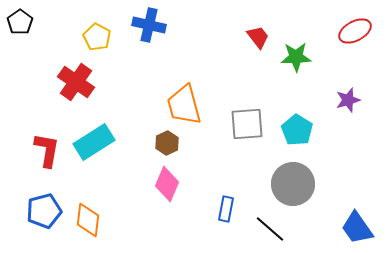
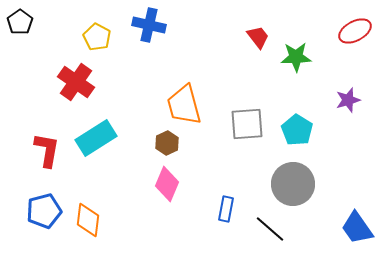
cyan rectangle: moved 2 px right, 4 px up
